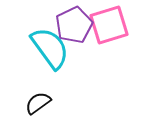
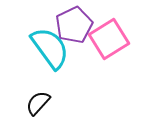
pink square: moved 14 px down; rotated 15 degrees counterclockwise
black semicircle: rotated 12 degrees counterclockwise
